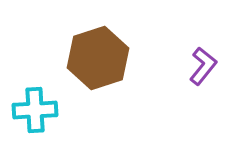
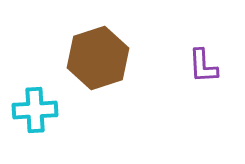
purple L-shape: rotated 138 degrees clockwise
